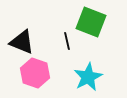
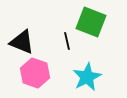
cyan star: moved 1 px left
